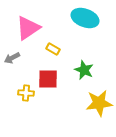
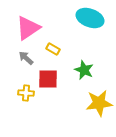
cyan ellipse: moved 5 px right
gray arrow: moved 14 px right; rotated 70 degrees clockwise
